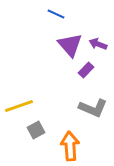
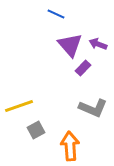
purple rectangle: moved 3 px left, 2 px up
